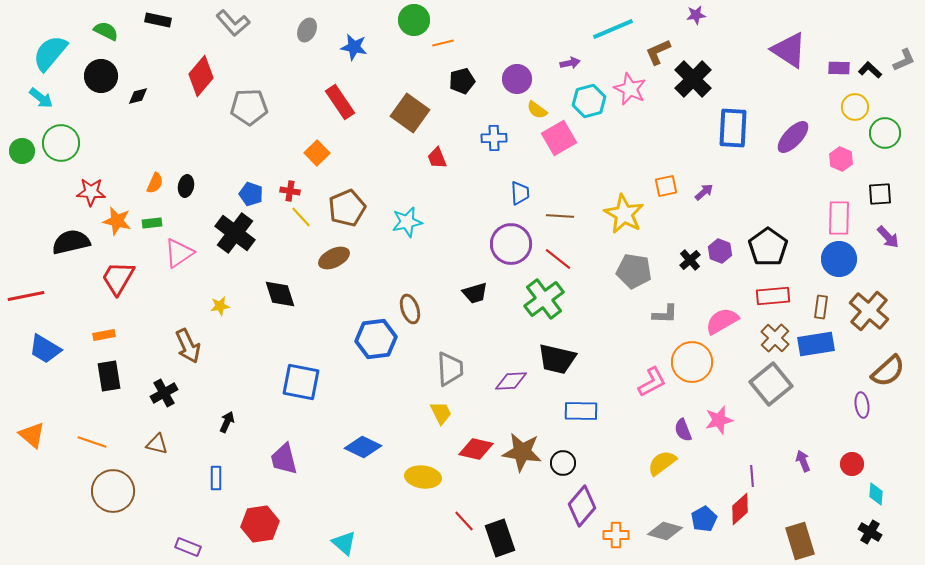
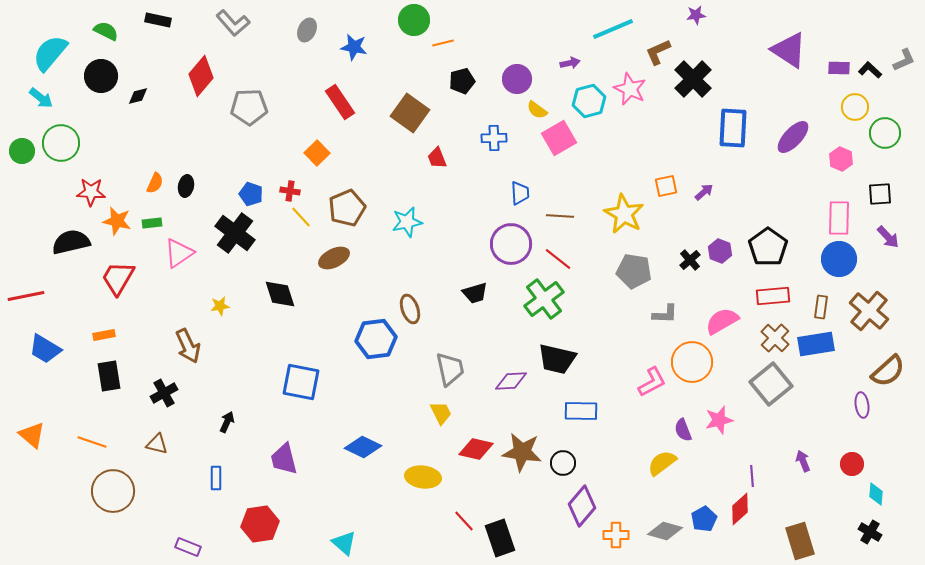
gray trapezoid at (450, 369): rotated 9 degrees counterclockwise
